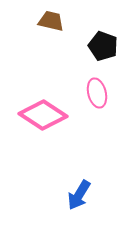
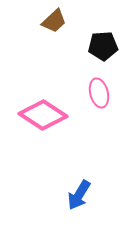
brown trapezoid: moved 3 px right; rotated 124 degrees clockwise
black pentagon: rotated 24 degrees counterclockwise
pink ellipse: moved 2 px right
